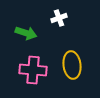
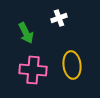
green arrow: rotated 45 degrees clockwise
